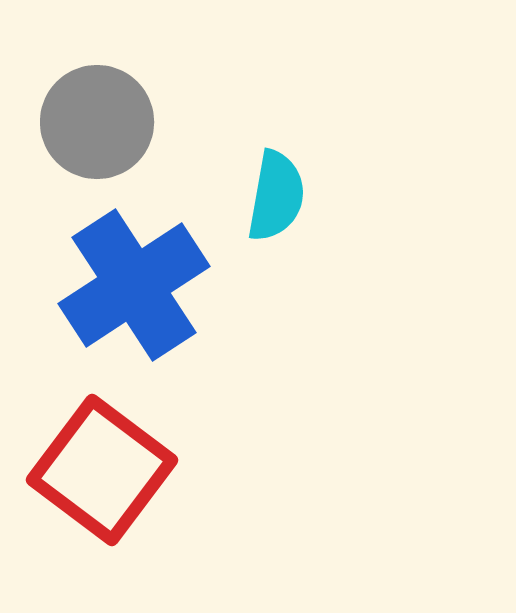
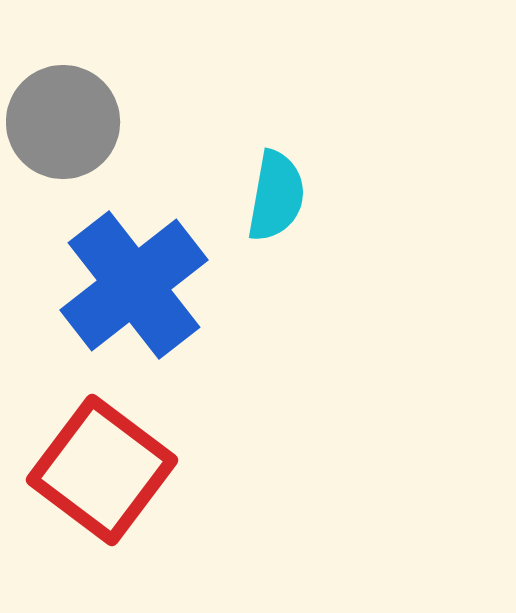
gray circle: moved 34 px left
blue cross: rotated 5 degrees counterclockwise
